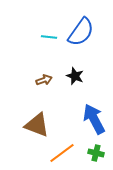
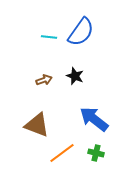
blue arrow: rotated 24 degrees counterclockwise
